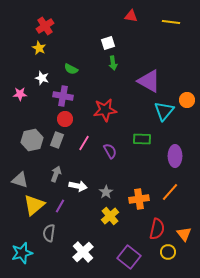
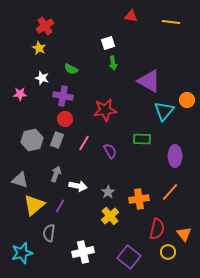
gray star: moved 2 px right
white cross: rotated 30 degrees clockwise
